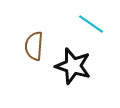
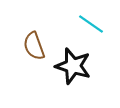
brown semicircle: rotated 24 degrees counterclockwise
